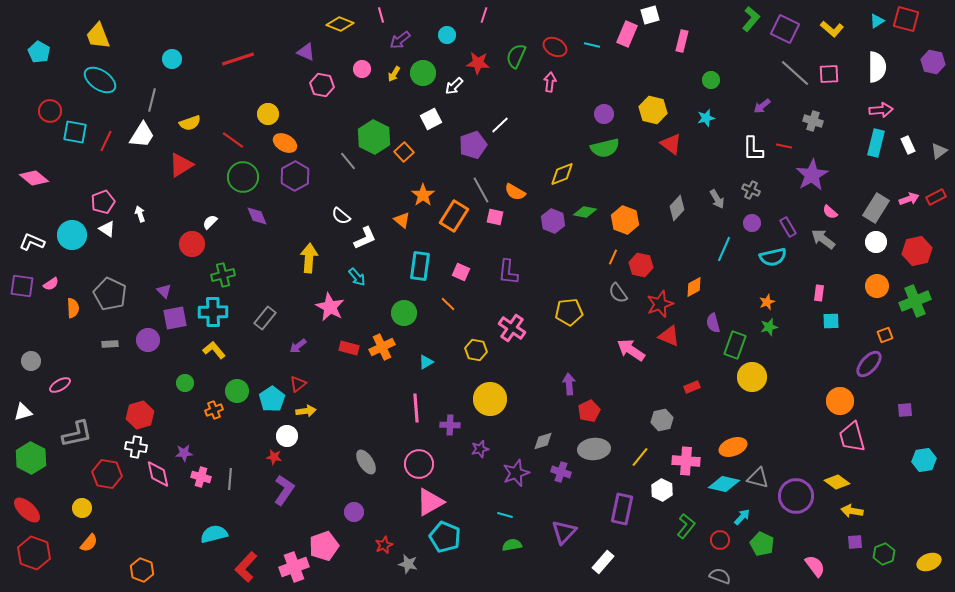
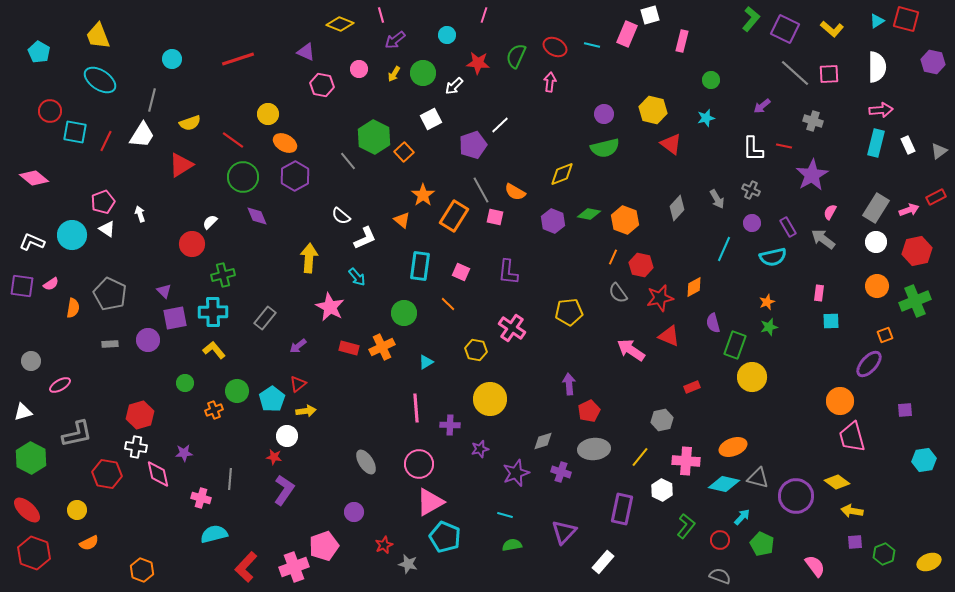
purple arrow at (400, 40): moved 5 px left
pink circle at (362, 69): moved 3 px left
pink arrow at (909, 199): moved 11 px down
green diamond at (585, 212): moved 4 px right, 2 px down
pink semicircle at (830, 212): rotated 77 degrees clockwise
red star at (660, 304): moved 6 px up; rotated 8 degrees clockwise
orange semicircle at (73, 308): rotated 12 degrees clockwise
pink cross at (201, 477): moved 21 px down
yellow circle at (82, 508): moved 5 px left, 2 px down
orange semicircle at (89, 543): rotated 24 degrees clockwise
